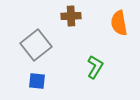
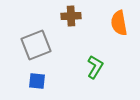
gray square: rotated 16 degrees clockwise
